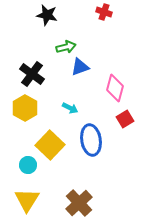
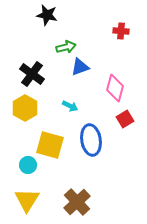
red cross: moved 17 px right, 19 px down; rotated 14 degrees counterclockwise
cyan arrow: moved 2 px up
yellow square: rotated 28 degrees counterclockwise
brown cross: moved 2 px left, 1 px up
